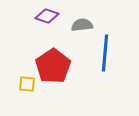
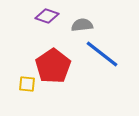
blue line: moved 3 px left, 1 px down; rotated 57 degrees counterclockwise
